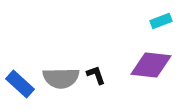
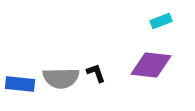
black L-shape: moved 2 px up
blue rectangle: rotated 36 degrees counterclockwise
